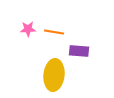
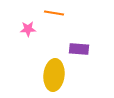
orange line: moved 19 px up
purple rectangle: moved 2 px up
